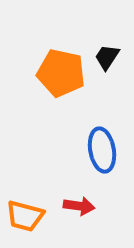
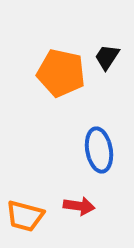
blue ellipse: moved 3 px left
